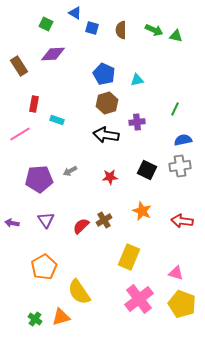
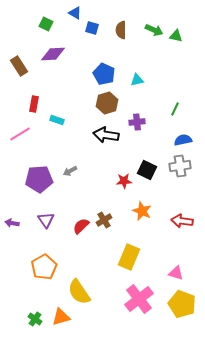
red star: moved 14 px right, 4 px down
